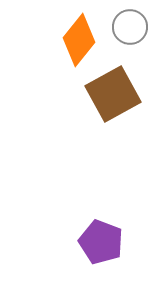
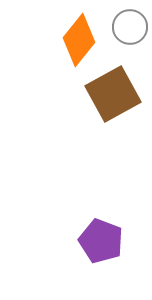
purple pentagon: moved 1 px up
